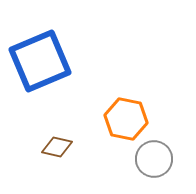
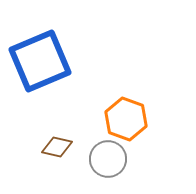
orange hexagon: rotated 9 degrees clockwise
gray circle: moved 46 px left
